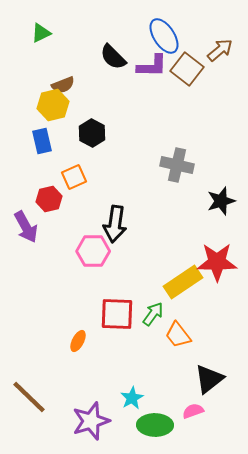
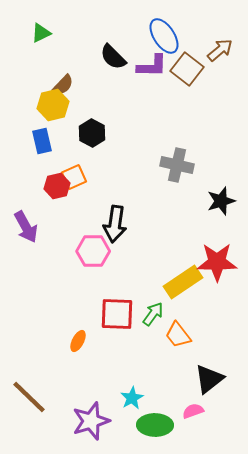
brown semicircle: rotated 25 degrees counterclockwise
red hexagon: moved 8 px right, 13 px up
